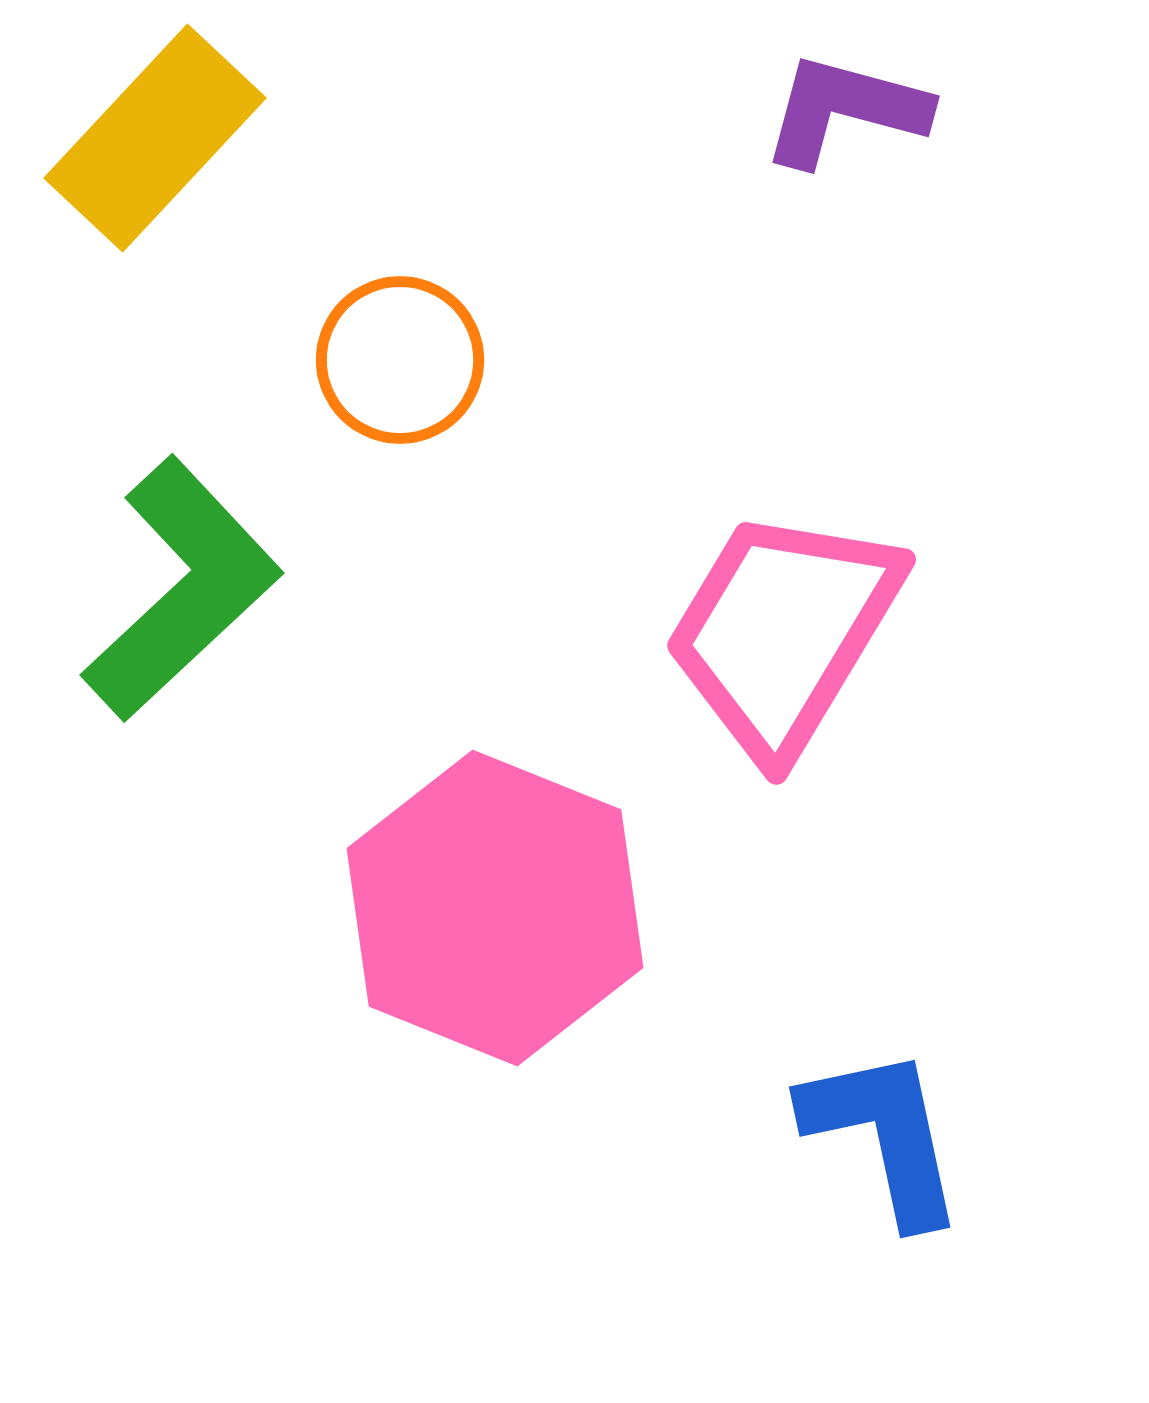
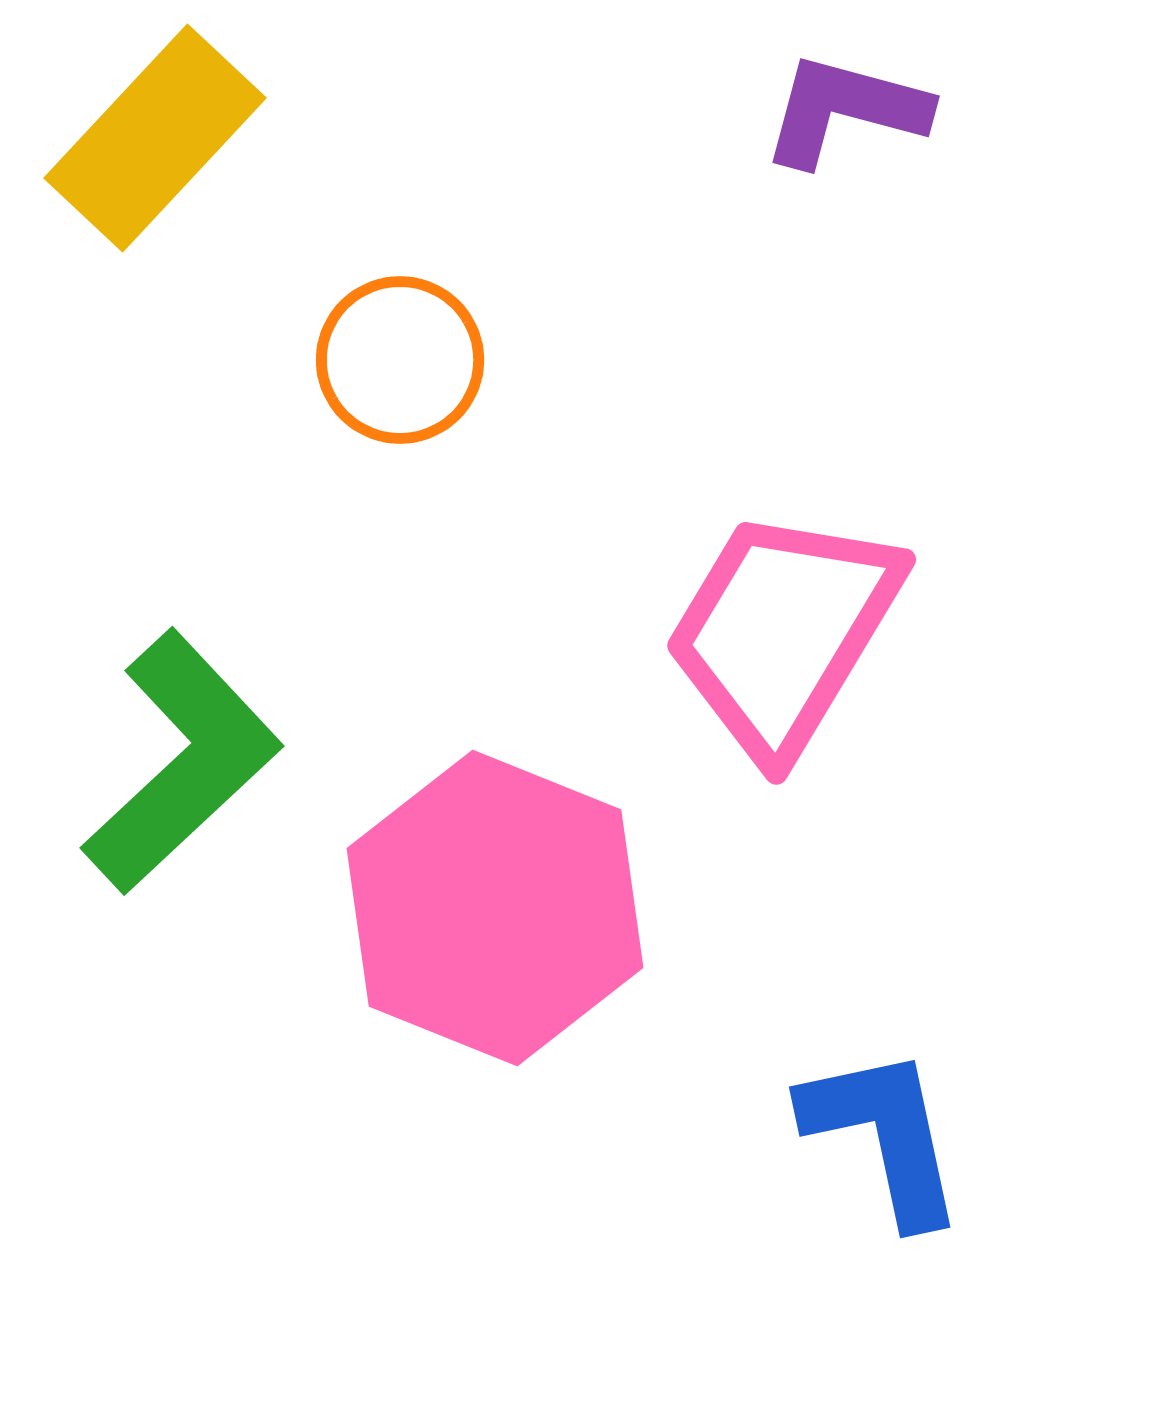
green L-shape: moved 173 px down
